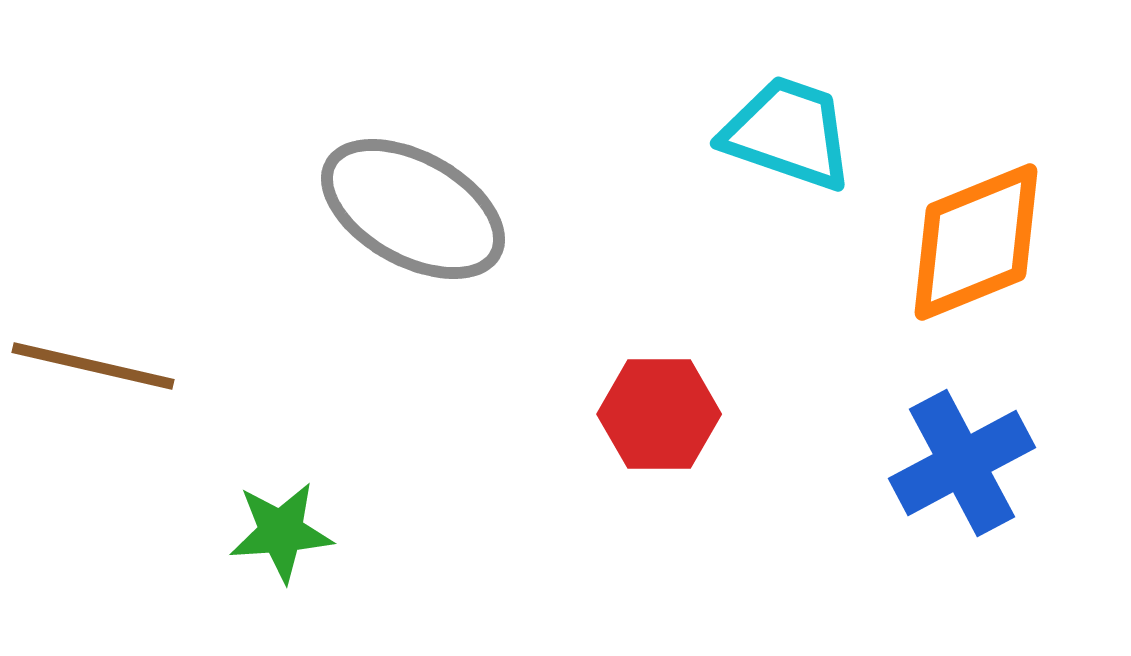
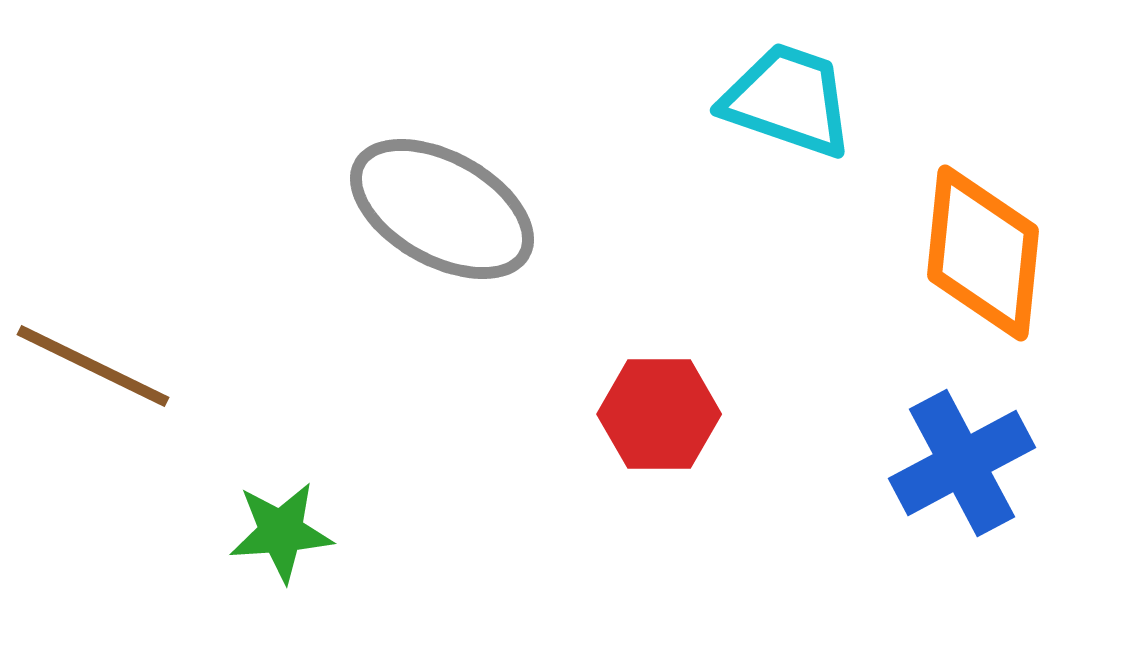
cyan trapezoid: moved 33 px up
gray ellipse: moved 29 px right
orange diamond: moved 7 px right, 11 px down; rotated 62 degrees counterclockwise
brown line: rotated 13 degrees clockwise
